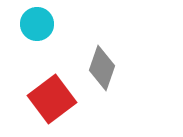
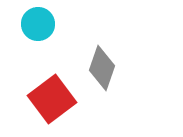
cyan circle: moved 1 px right
